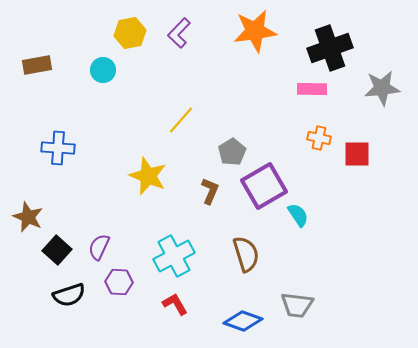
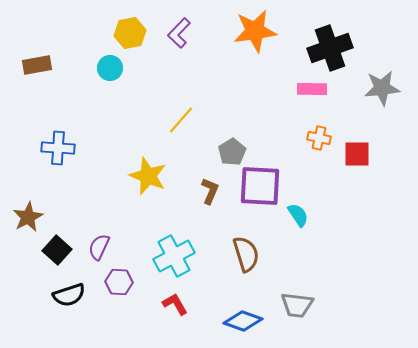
cyan circle: moved 7 px right, 2 px up
purple square: moved 4 px left; rotated 33 degrees clockwise
brown star: rotated 20 degrees clockwise
